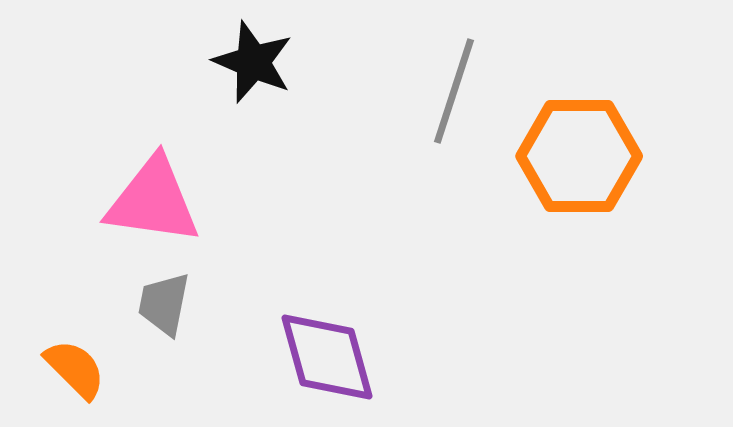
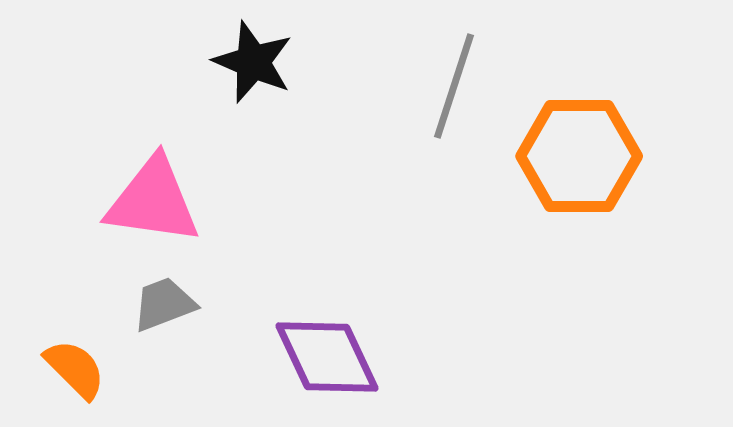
gray line: moved 5 px up
gray trapezoid: rotated 58 degrees clockwise
purple diamond: rotated 10 degrees counterclockwise
